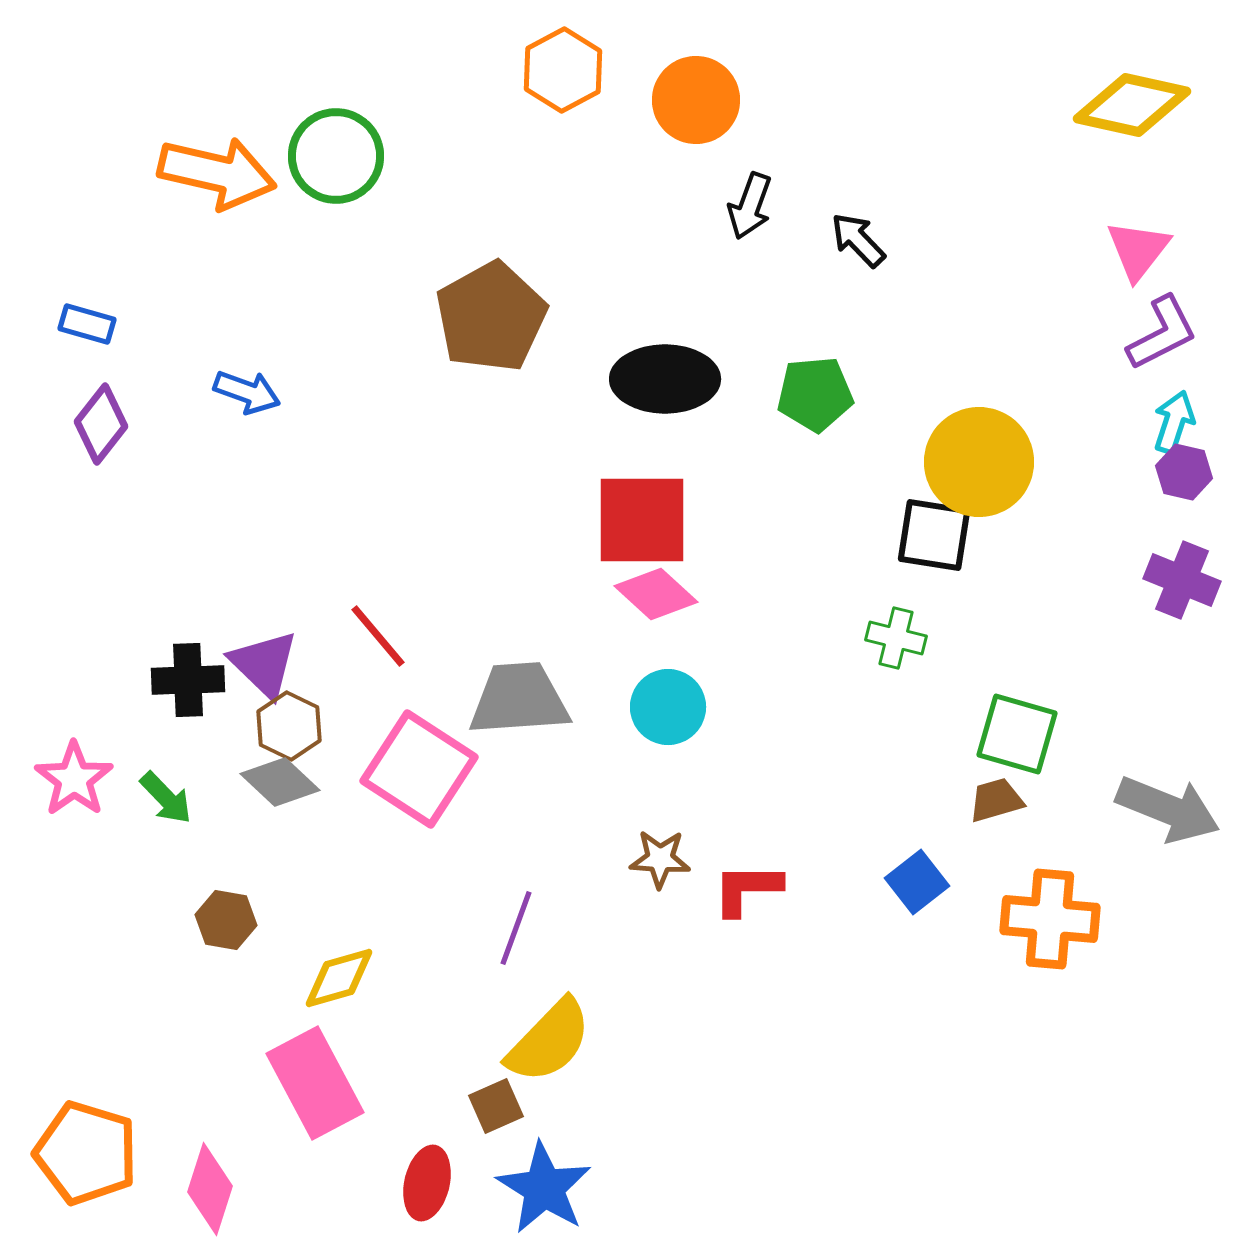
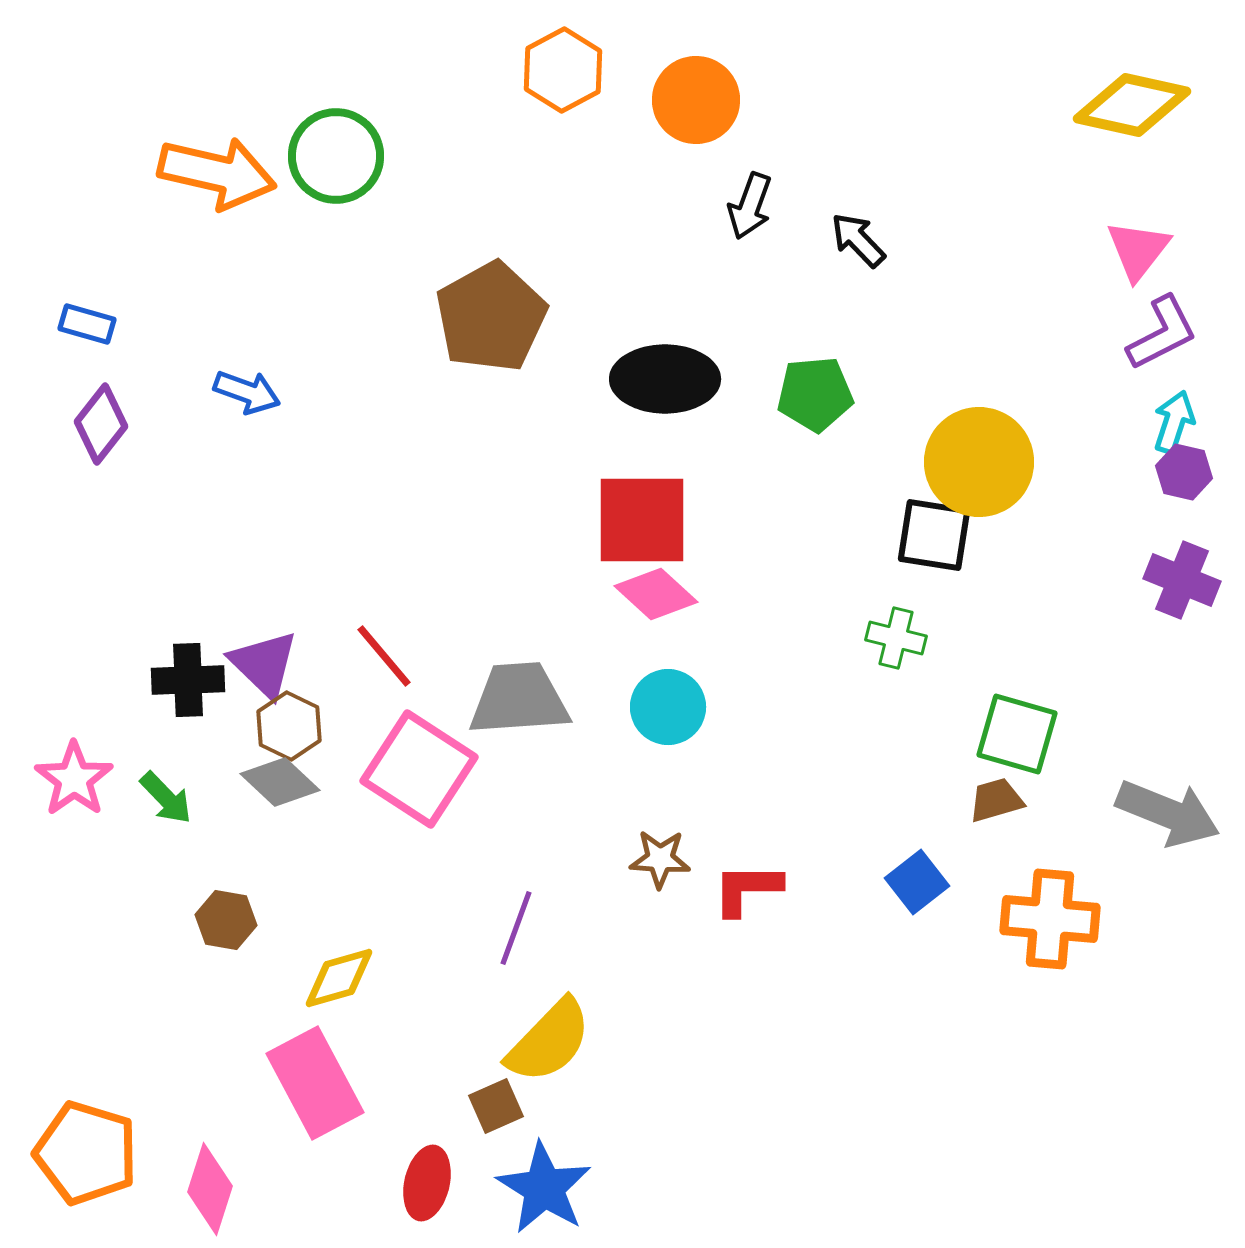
red line at (378, 636): moved 6 px right, 20 px down
gray arrow at (1168, 809): moved 4 px down
